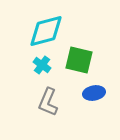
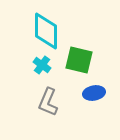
cyan diamond: rotated 75 degrees counterclockwise
